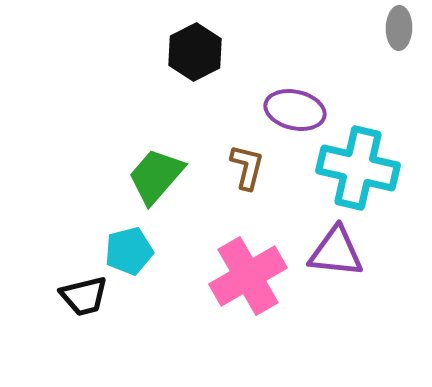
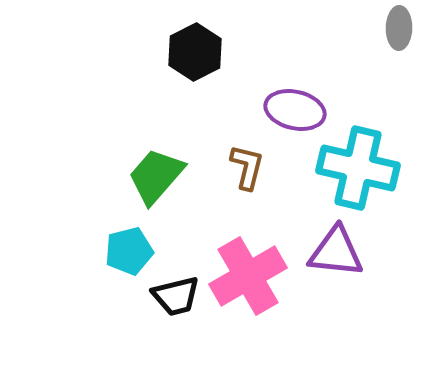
black trapezoid: moved 92 px right
